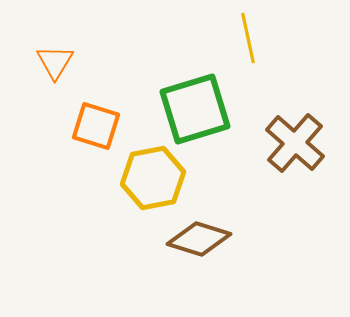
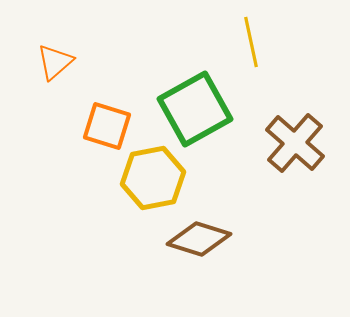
yellow line: moved 3 px right, 4 px down
orange triangle: rotated 18 degrees clockwise
green square: rotated 12 degrees counterclockwise
orange square: moved 11 px right
